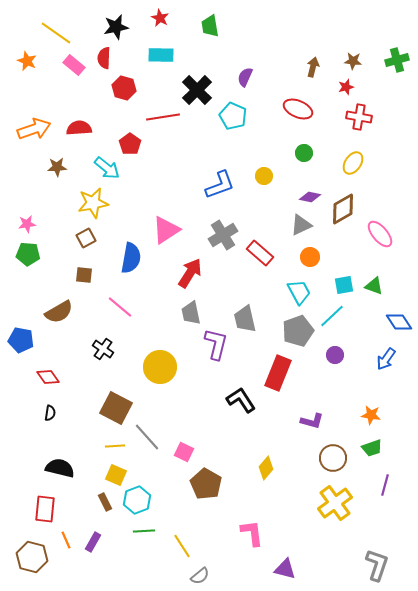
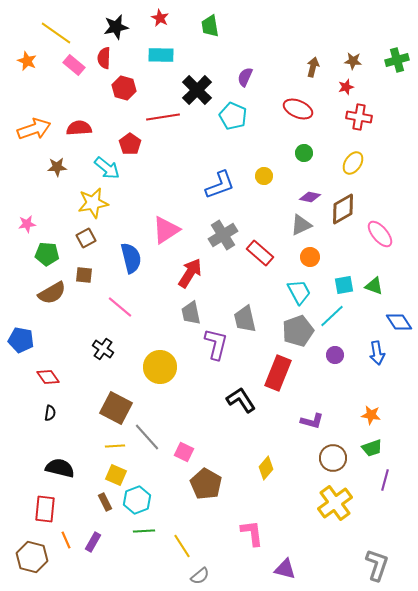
green pentagon at (28, 254): moved 19 px right
blue semicircle at (131, 258): rotated 24 degrees counterclockwise
brown semicircle at (59, 312): moved 7 px left, 19 px up
blue arrow at (386, 359): moved 9 px left, 6 px up; rotated 45 degrees counterclockwise
purple line at (385, 485): moved 5 px up
